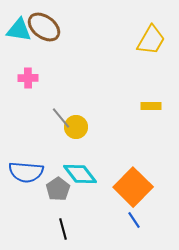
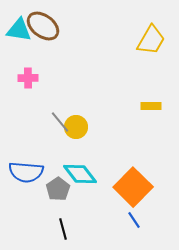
brown ellipse: moved 1 px left, 1 px up
gray line: moved 1 px left, 4 px down
